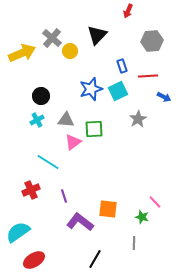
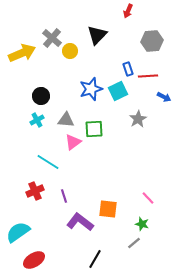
blue rectangle: moved 6 px right, 3 px down
red cross: moved 4 px right, 1 px down
pink line: moved 7 px left, 4 px up
green star: moved 7 px down
gray line: rotated 48 degrees clockwise
